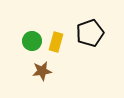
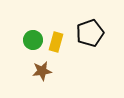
green circle: moved 1 px right, 1 px up
